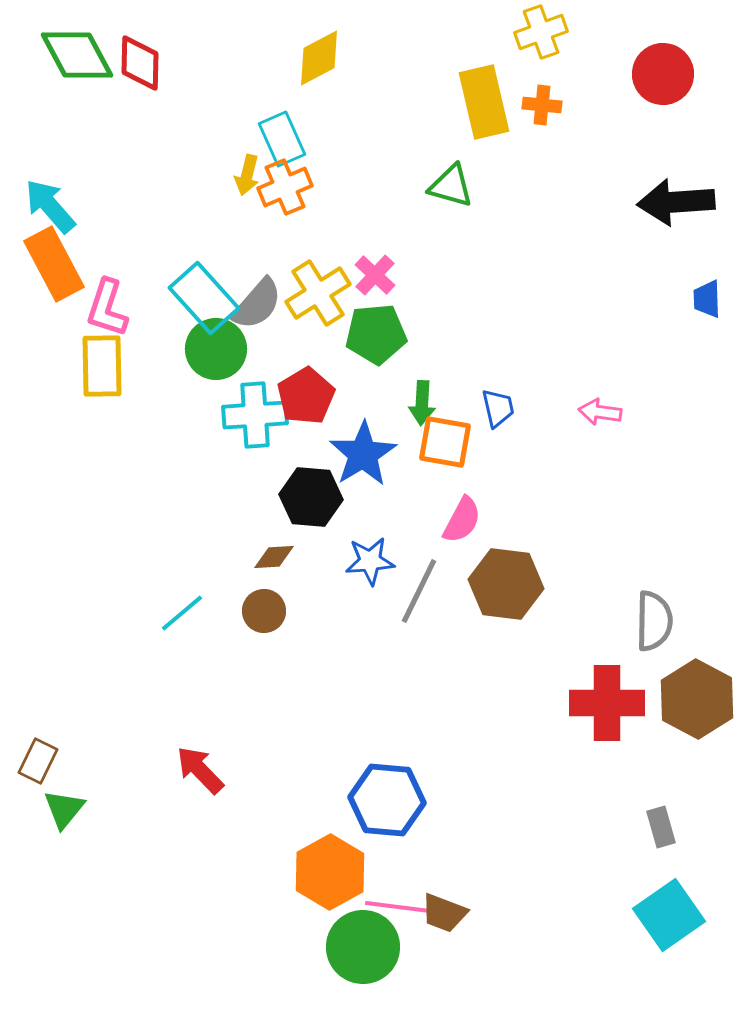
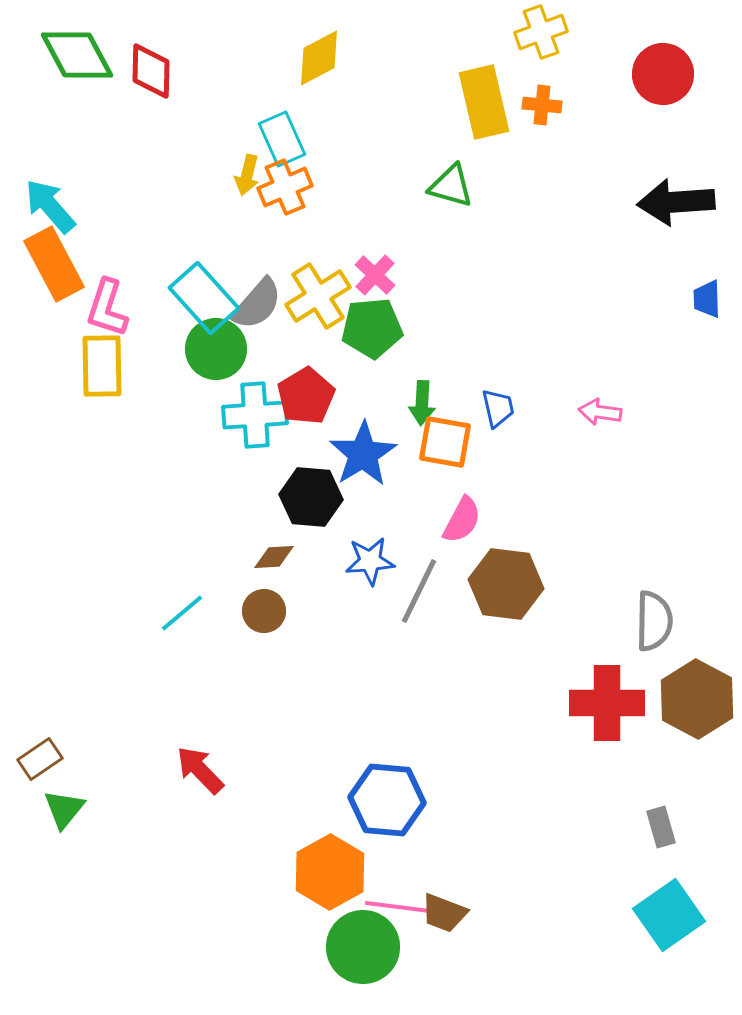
red diamond at (140, 63): moved 11 px right, 8 px down
yellow cross at (318, 293): moved 3 px down
green pentagon at (376, 334): moved 4 px left, 6 px up
brown rectangle at (38, 761): moved 2 px right, 2 px up; rotated 30 degrees clockwise
